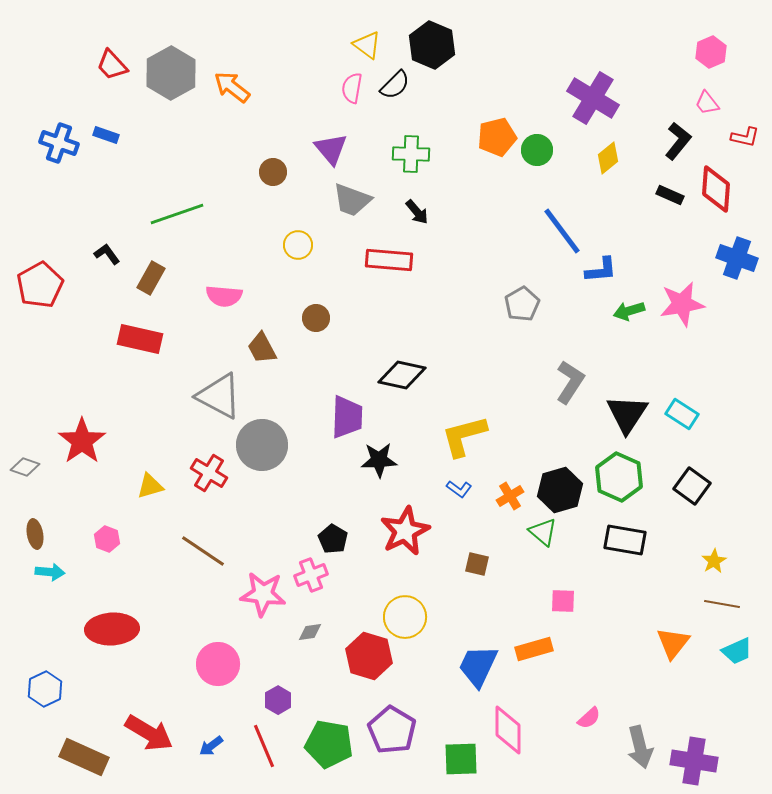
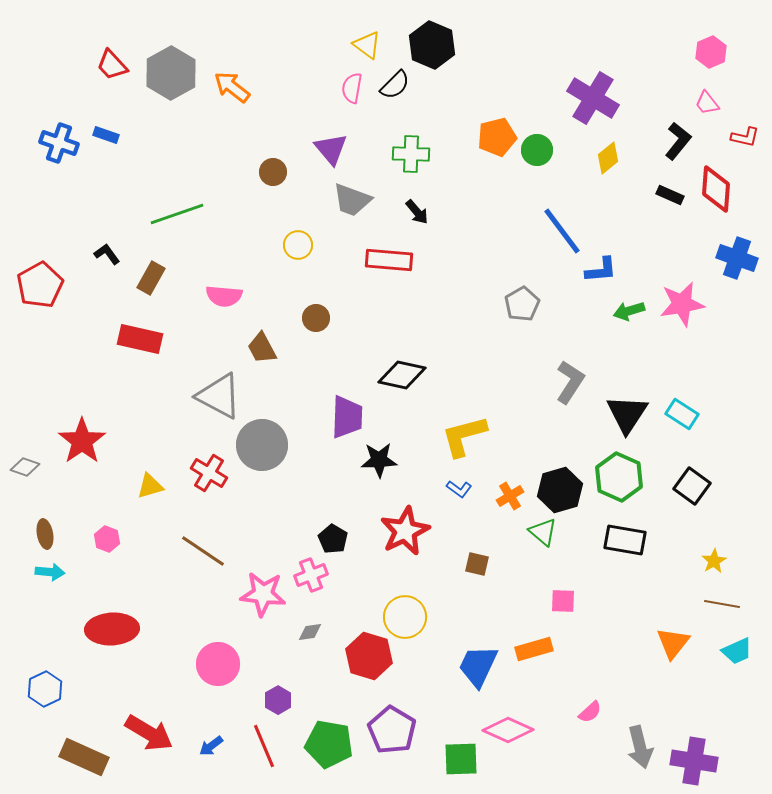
brown ellipse at (35, 534): moved 10 px right
pink semicircle at (589, 718): moved 1 px right, 6 px up
pink diamond at (508, 730): rotated 66 degrees counterclockwise
